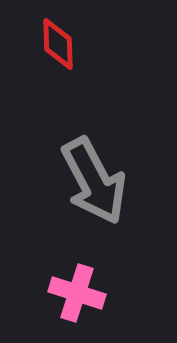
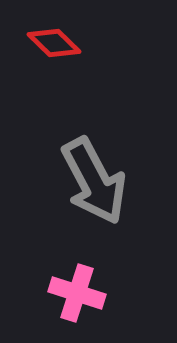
red diamond: moved 4 px left, 1 px up; rotated 44 degrees counterclockwise
